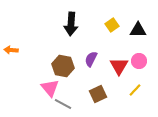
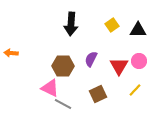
orange arrow: moved 3 px down
brown hexagon: rotated 10 degrees counterclockwise
pink triangle: rotated 24 degrees counterclockwise
